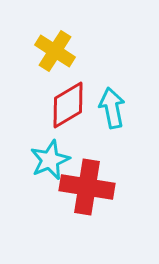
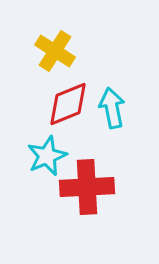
red diamond: moved 1 px up; rotated 9 degrees clockwise
cyan star: moved 3 px left, 4 px up
red cross: rotated 12 degrees counterclockwise
